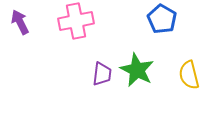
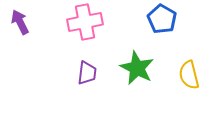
pink cross: moved 9 px right, 1 px down
green star: moved 2 px up
purple trapezoid: moved 15 px left, 1 px up
